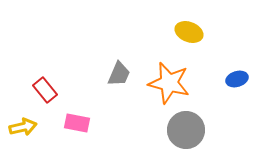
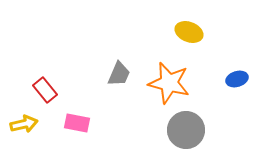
yellow arrow: moved 1 px right, 3 px up
